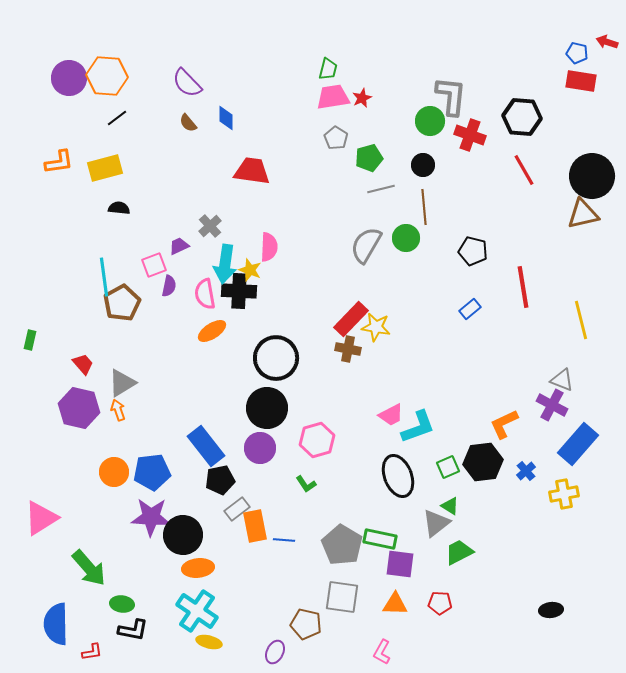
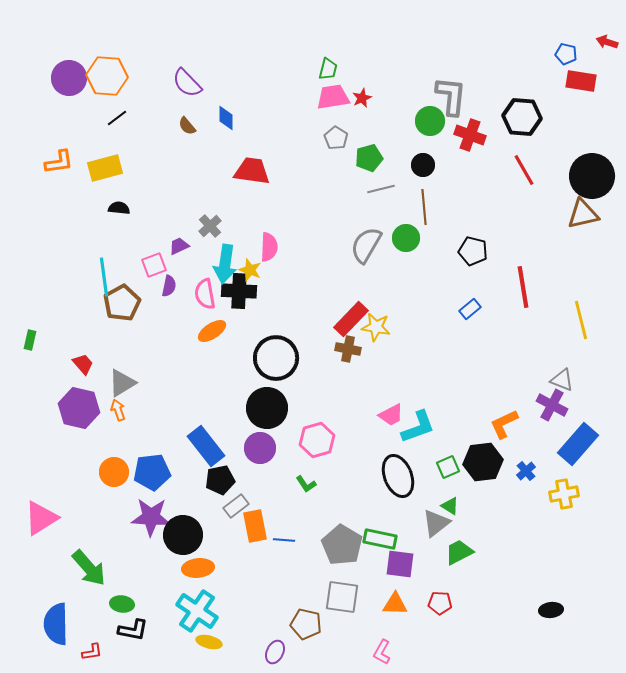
blue pentagon at (577, 53): moved 11 px left, 1 px down
brown semicircle at (188, 123): moved 1 px left, 3 px down
gray rectangle at (237, 509): moved 1 px left, 3 px up
